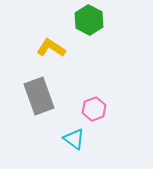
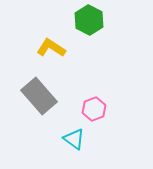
gray rectangle: rotated 21 degrees counterclockwise
